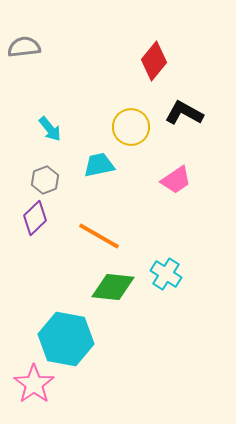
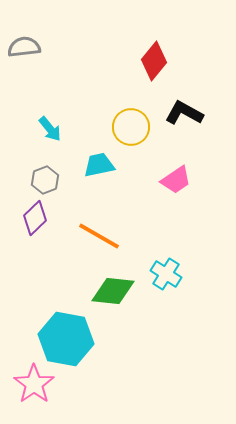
green diamond: moved 4 px down
